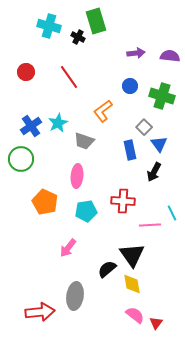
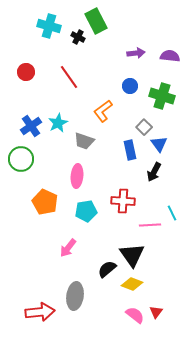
green rectangle: rotated 10 degrees counterclockwise
yellow diamond: rotated 60 degrees counterclockwise
red triangle: moved 11 px up
